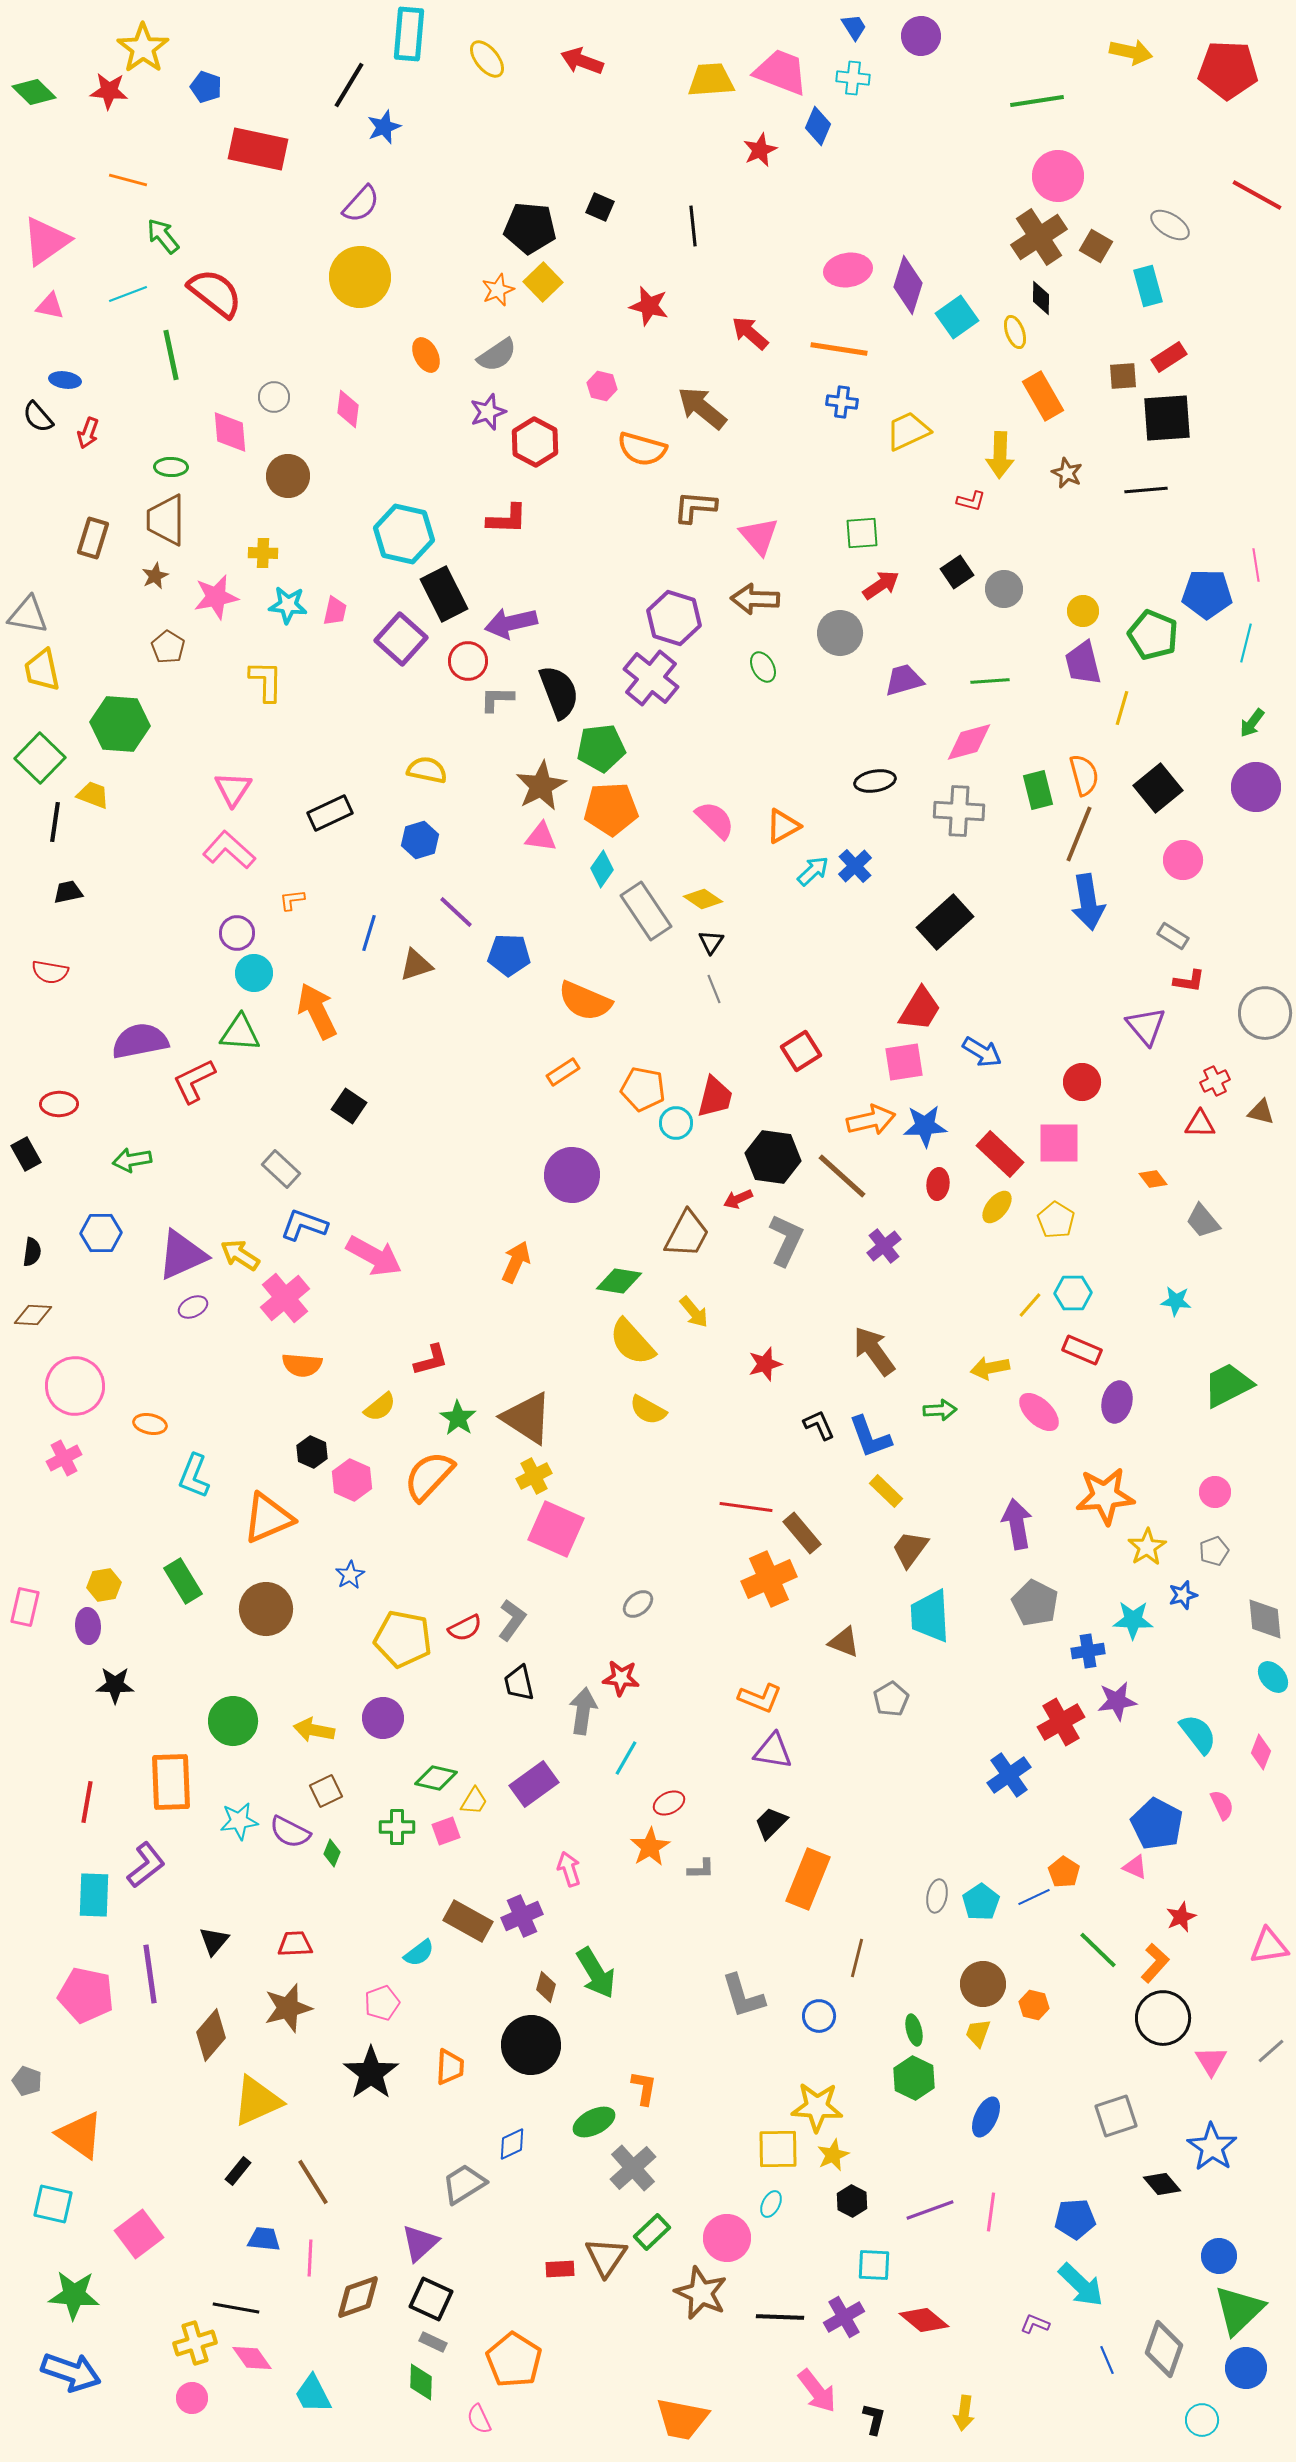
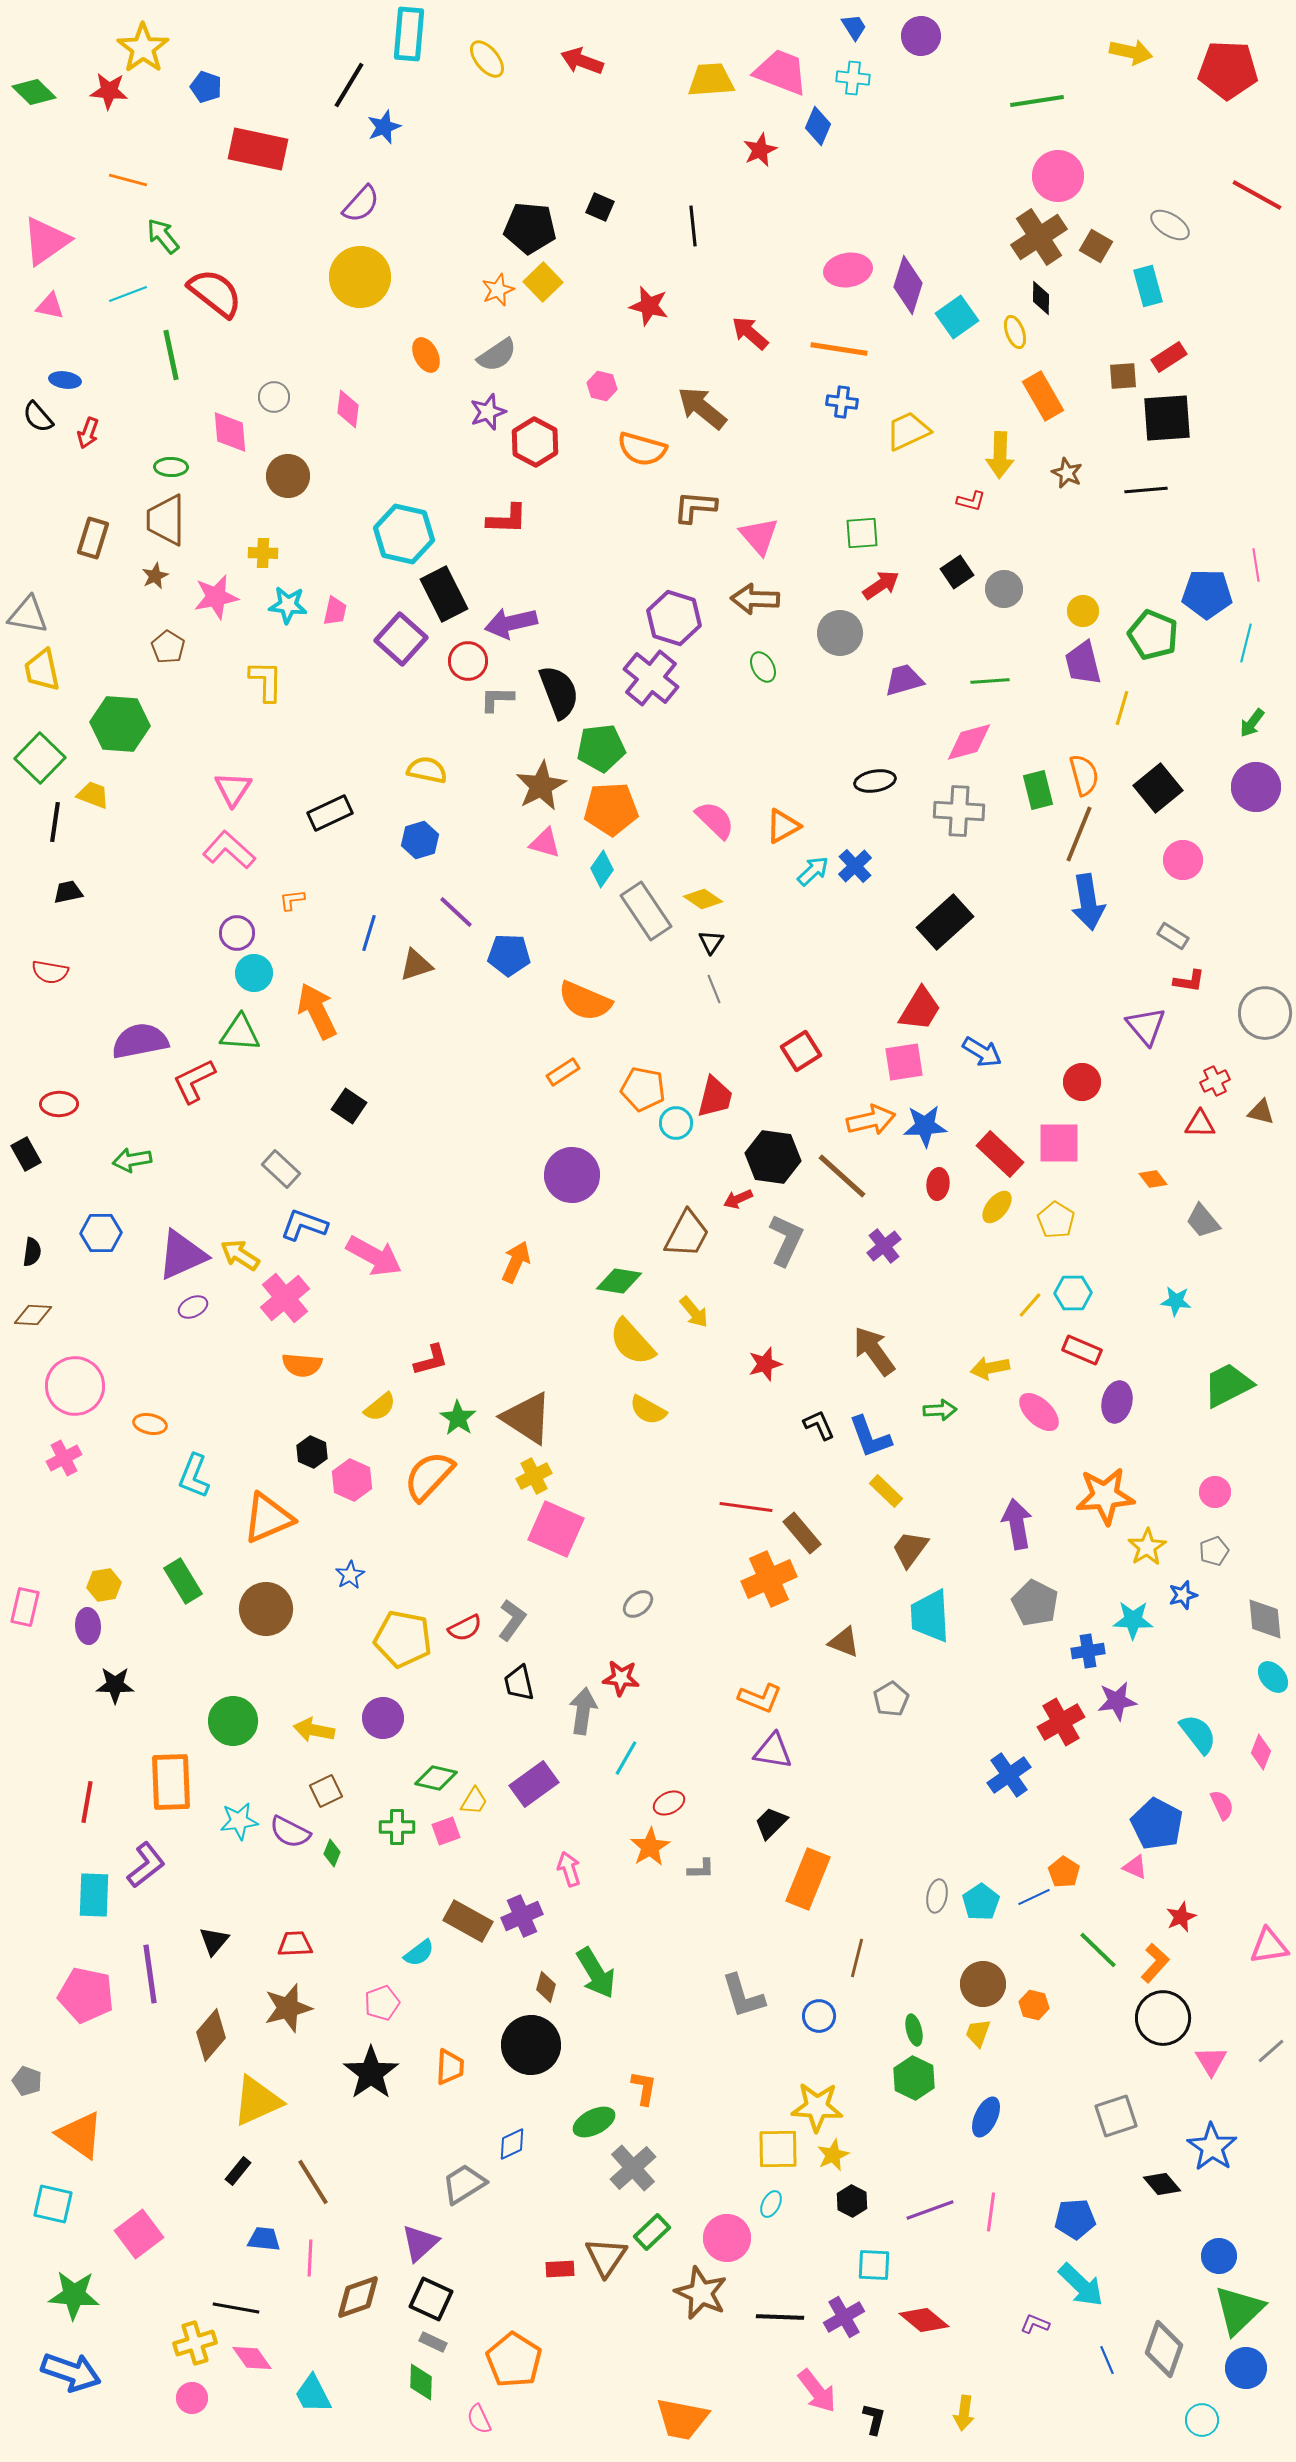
pink triangle at (541, 837): moved 4 px right, 6 px down; rotated 8 degrees clockwise
